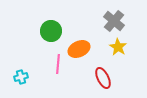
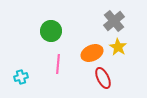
gray cross: rotated 10 degrees clockwise
orange ellipse: moved 13 px right, 4 px down
